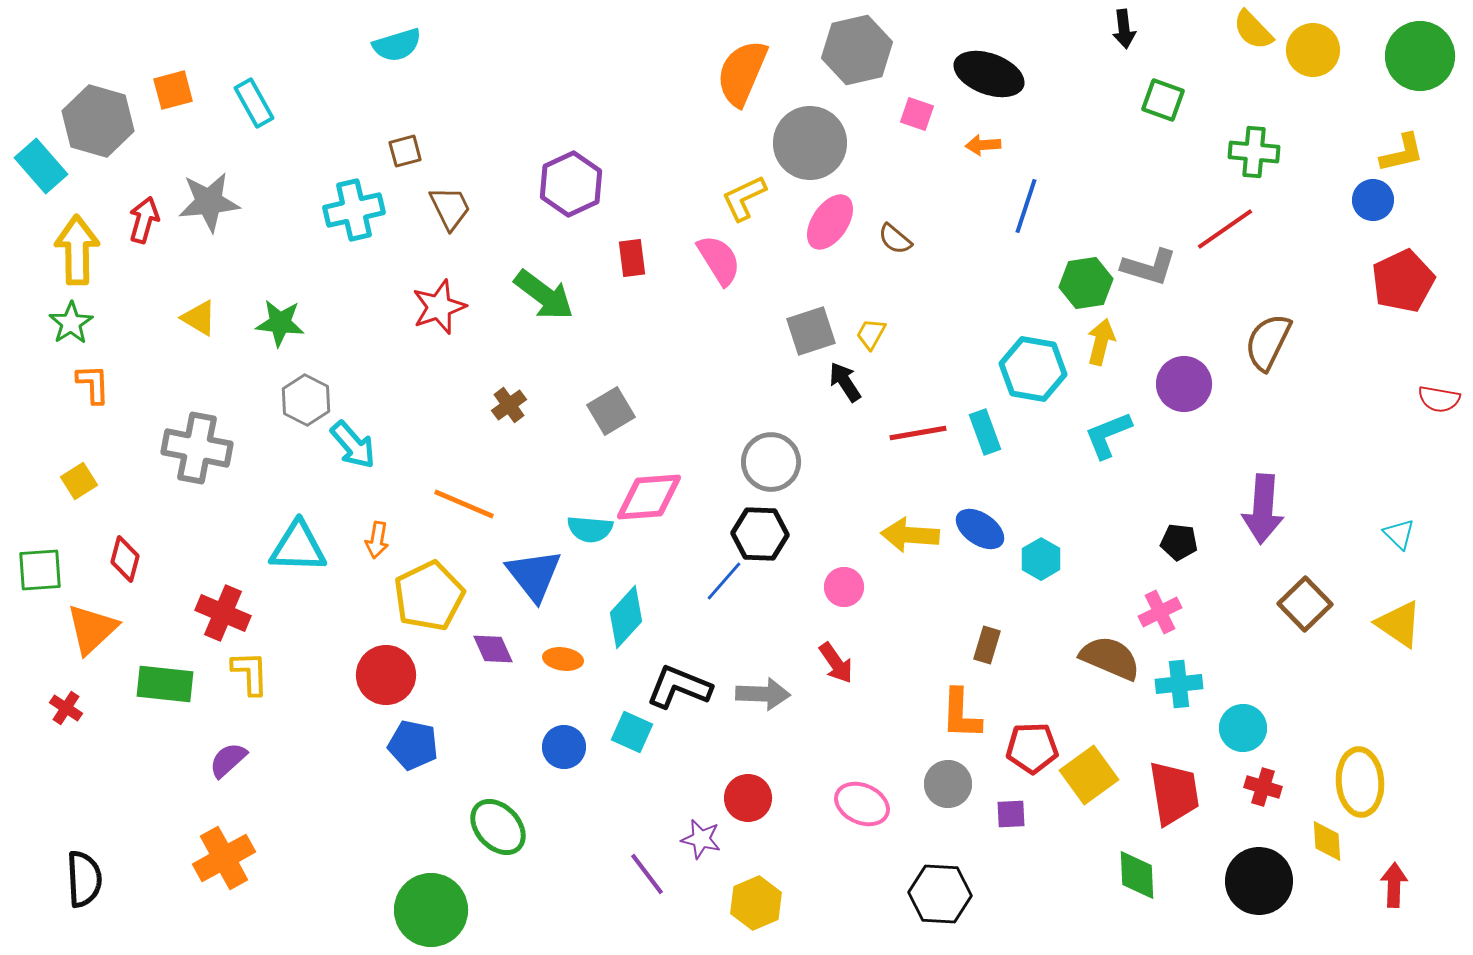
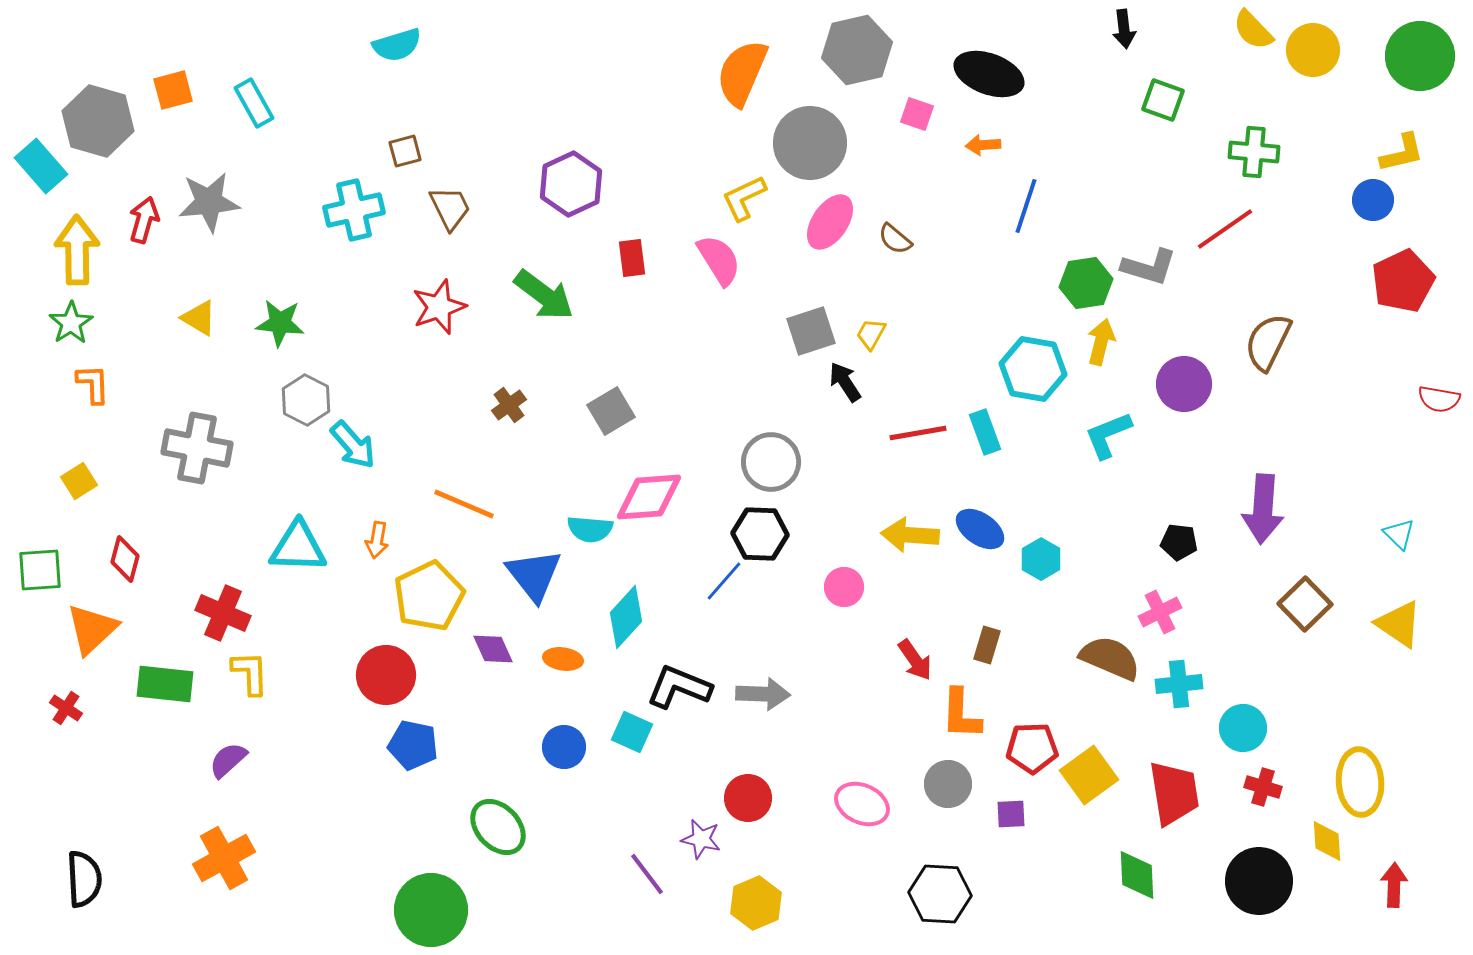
red arrow at (836, 663): moved 79 px right, 3 px up
